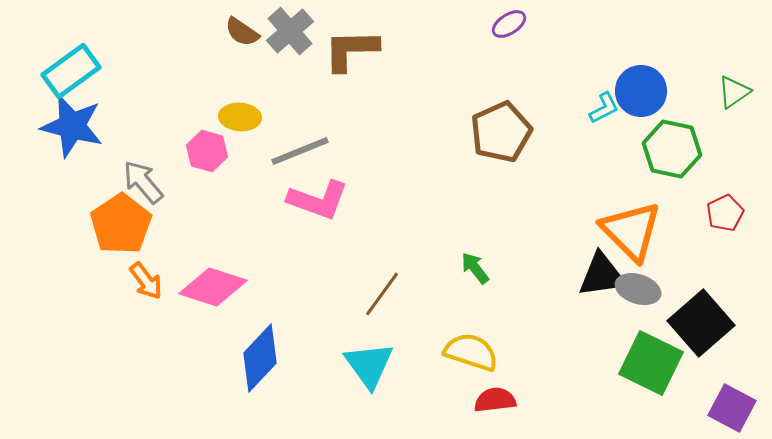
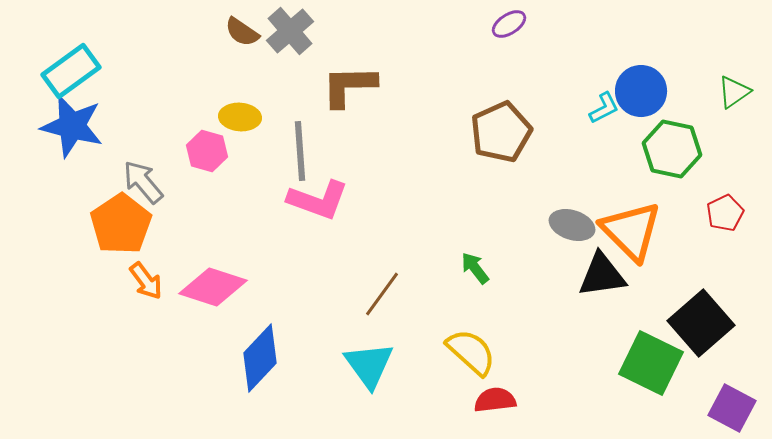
brown L-shape: moved 2 px left, 36 px down
gray line: rotated 72 degrees counterclockwise
gray ellipse: moved 66 px left, 64 px up
yellow semicircle: rotated 24 degrees clockwise
